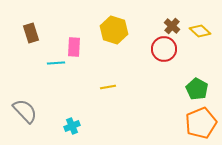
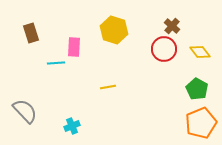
yellow diamond: moved 21 px down; rotated 10 degrees clockwise
